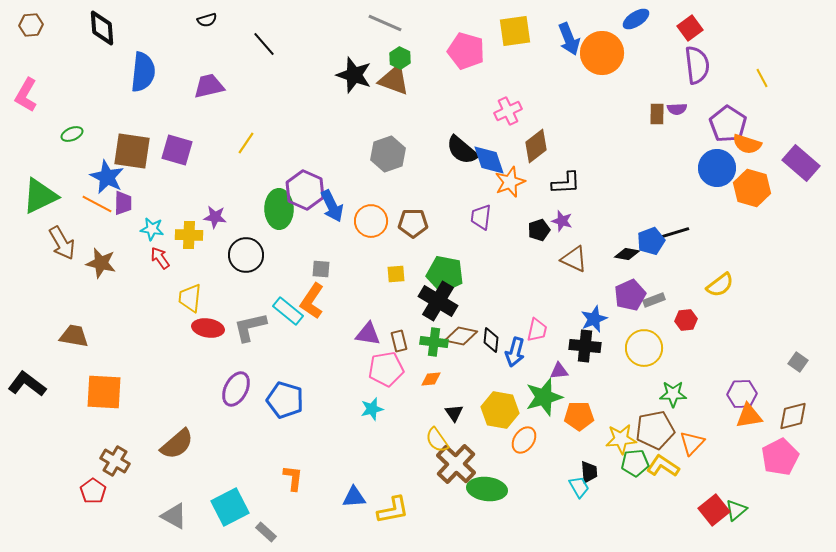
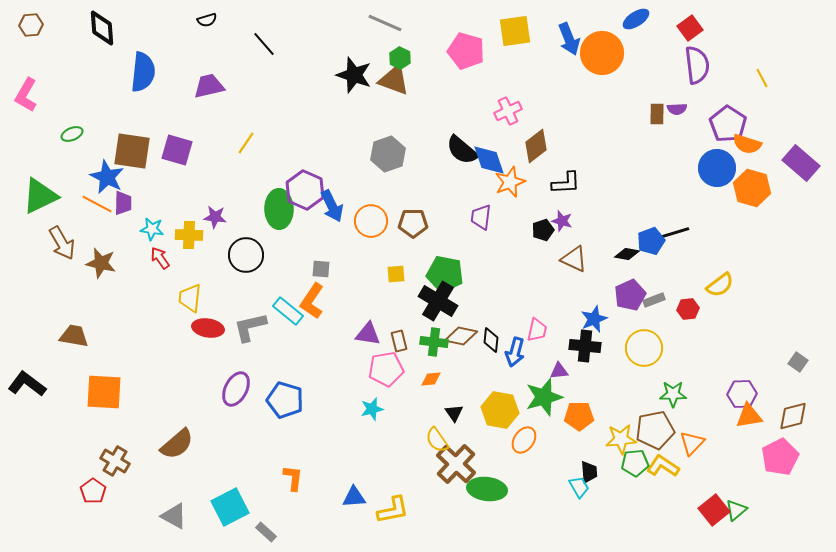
black pentagon at (539, 230): moved 4 px right
red hexagon at (686, 320): moved 2 px right, 11 px up
